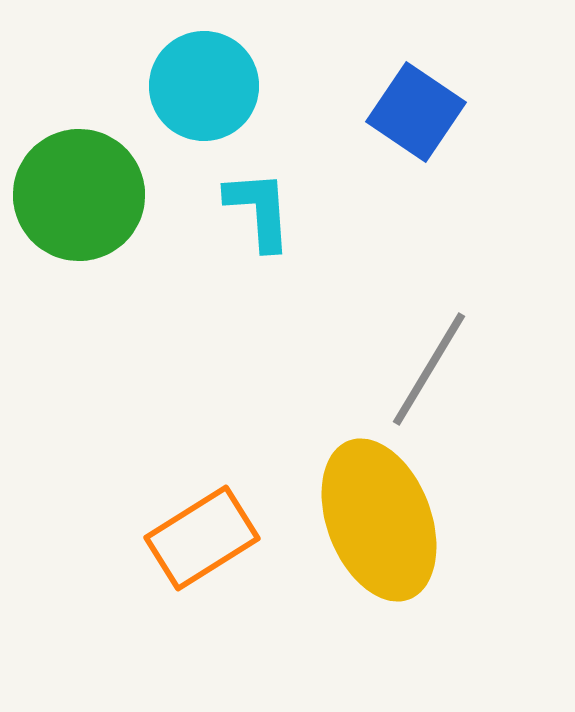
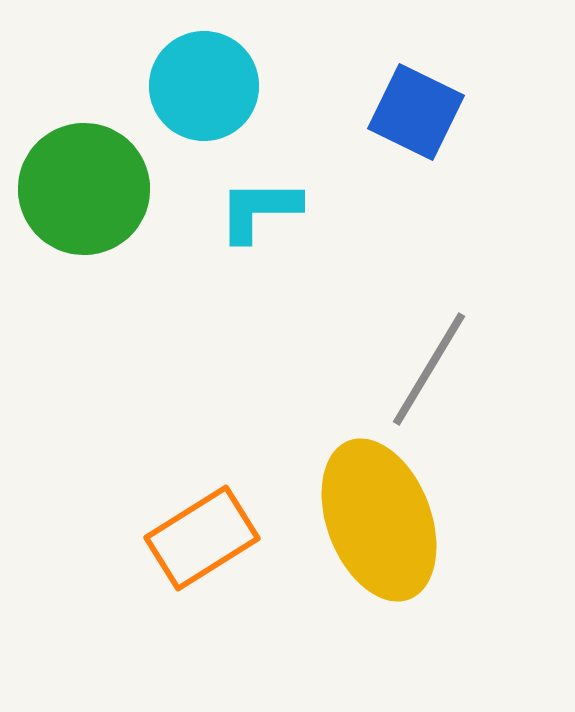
blue square: rotated 8 degrees counterclockwise
green circle: moved 5 px right, 6 px up
cyan L-shape: rotated 86 degrees counterclockwise
